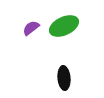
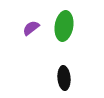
green ellipse: rotated 56 degrees counterclockwise
